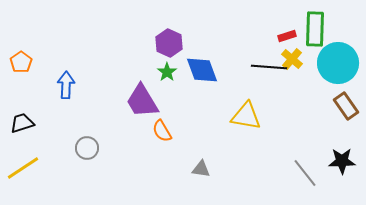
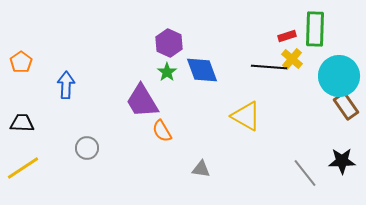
cyan circle: moved 1 px right, 13 px down
yellow triangle: rotated 20 degrees clockwise
black trapezoid: rotated 20 degrees clockwise
